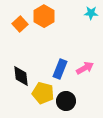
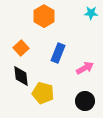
orange square: moved 1 px right, 24 px down
blue rectangle: moved 2 px left, 16 px up
black circle: moved 19 px right
